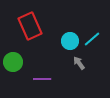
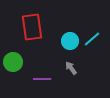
red rectangle: moved 2 px right, 1 px down; rotated 16 degrees clockwise
gray arrow: moved 8 px left, 5 px down
